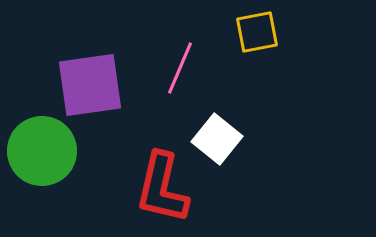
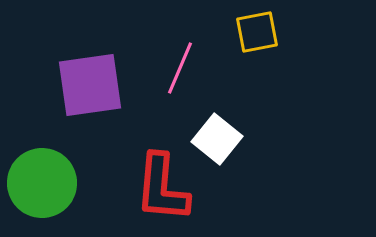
green circle: moved 32 px down
red L-shape: rotated 8 degrees counterclockwise
